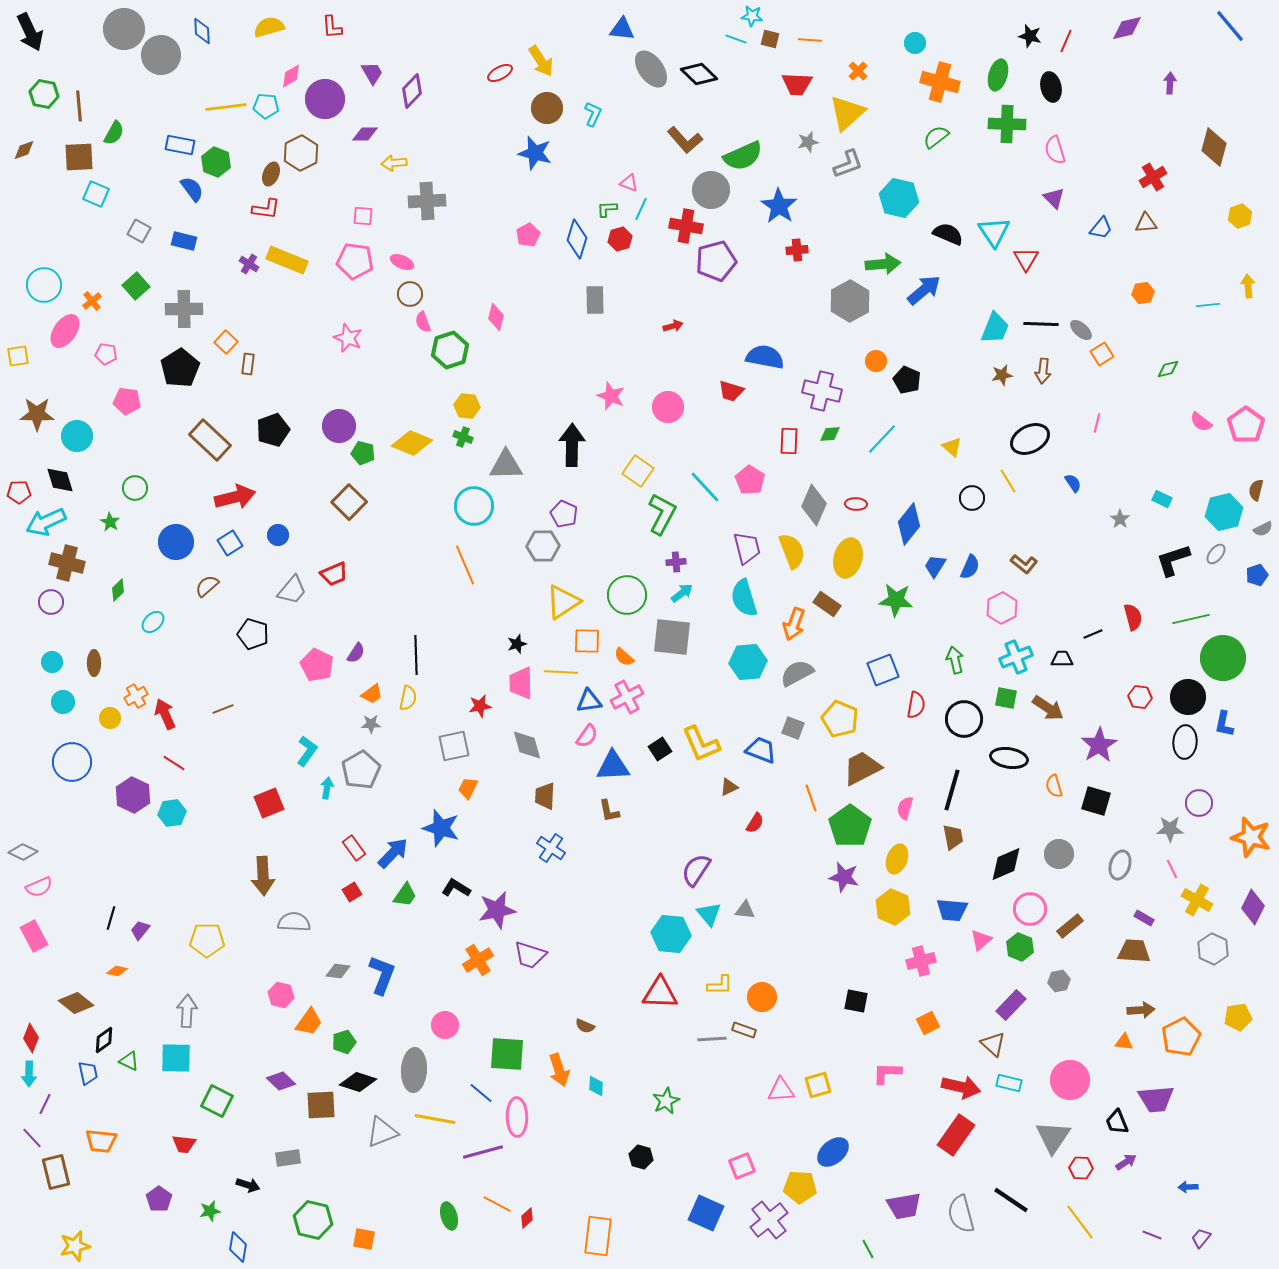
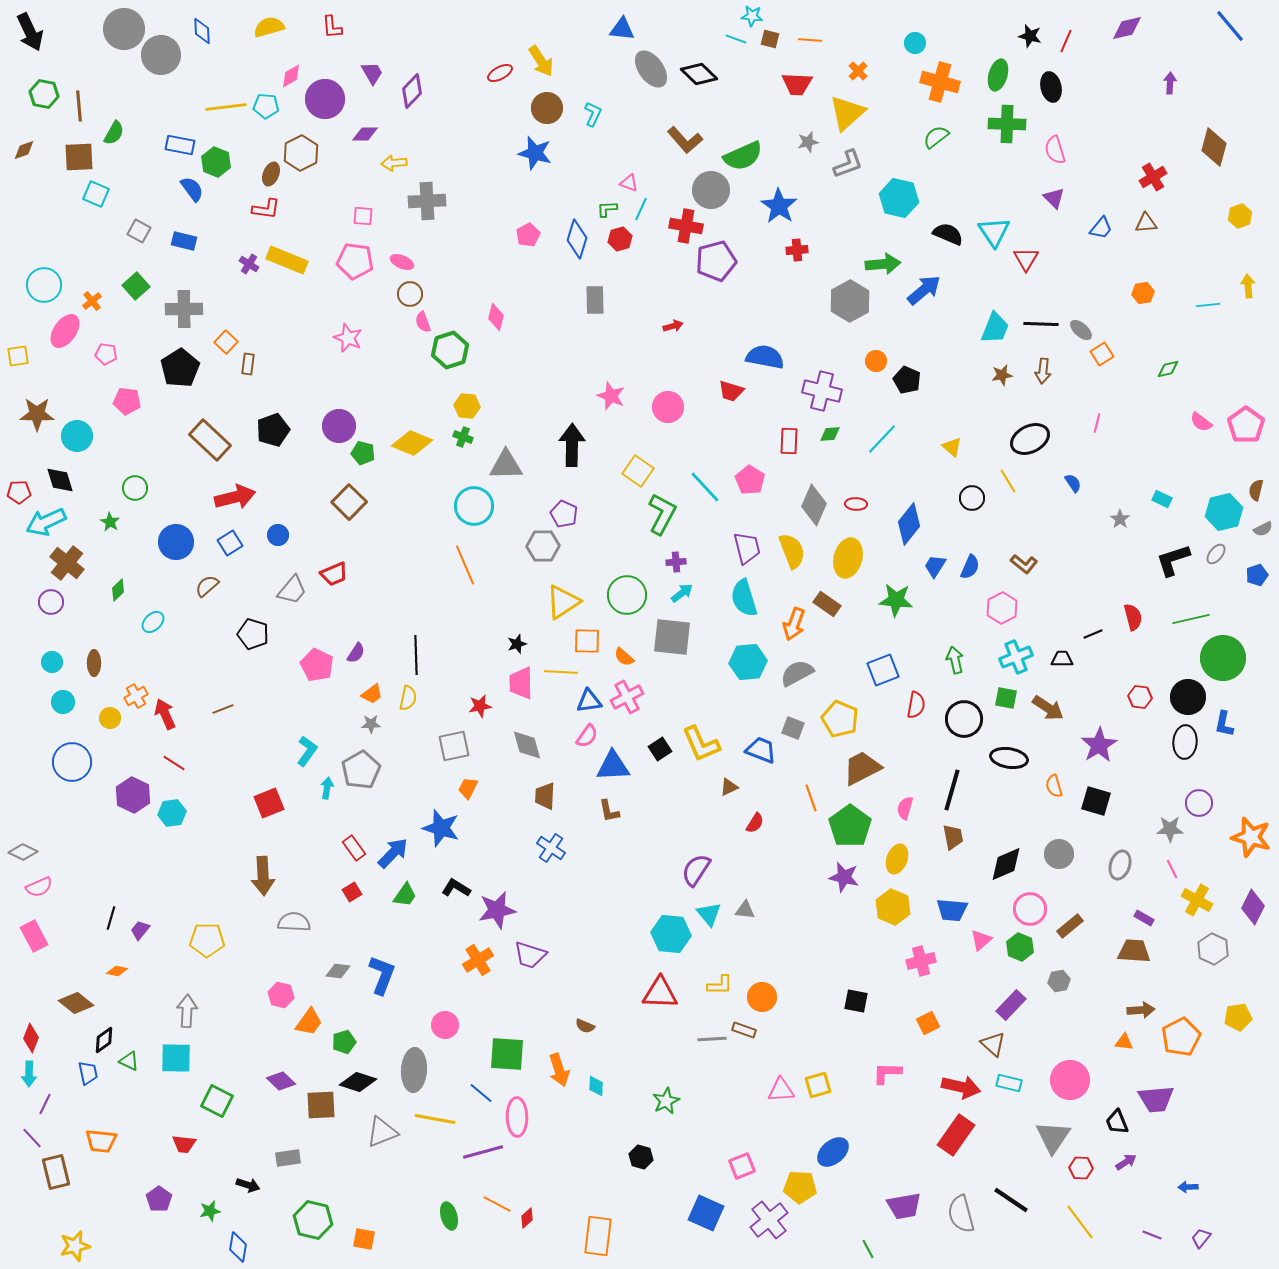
brown cross at (67, 563): rotated 24 degrees clockwise
